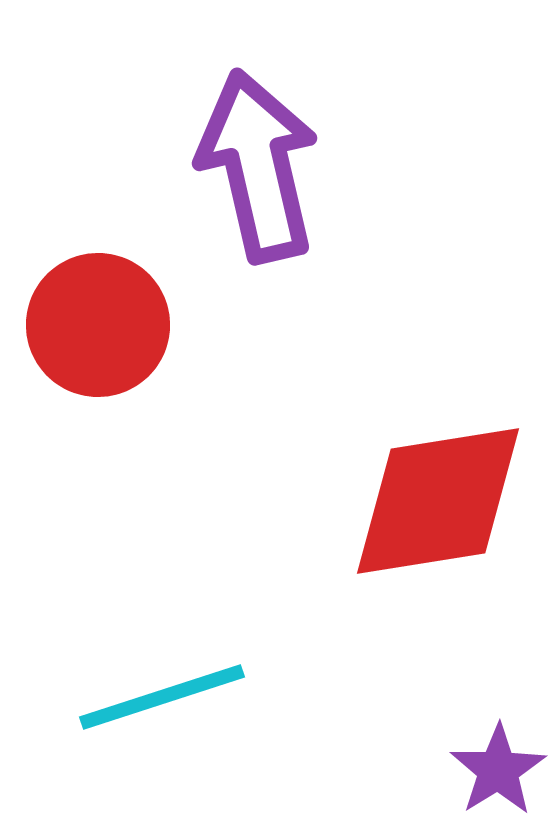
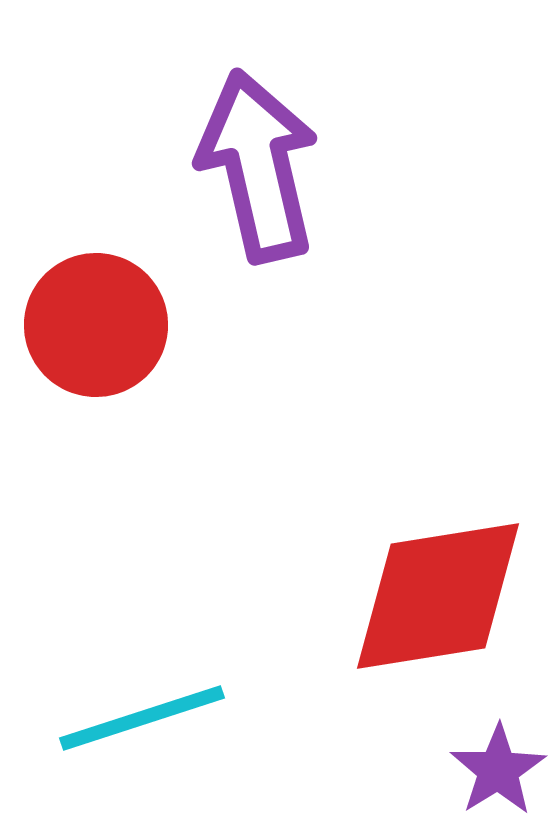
red circle: moved 2 px left
red diamond: moved 95 px down
cyan line: moved 20 px left, 21 px down
